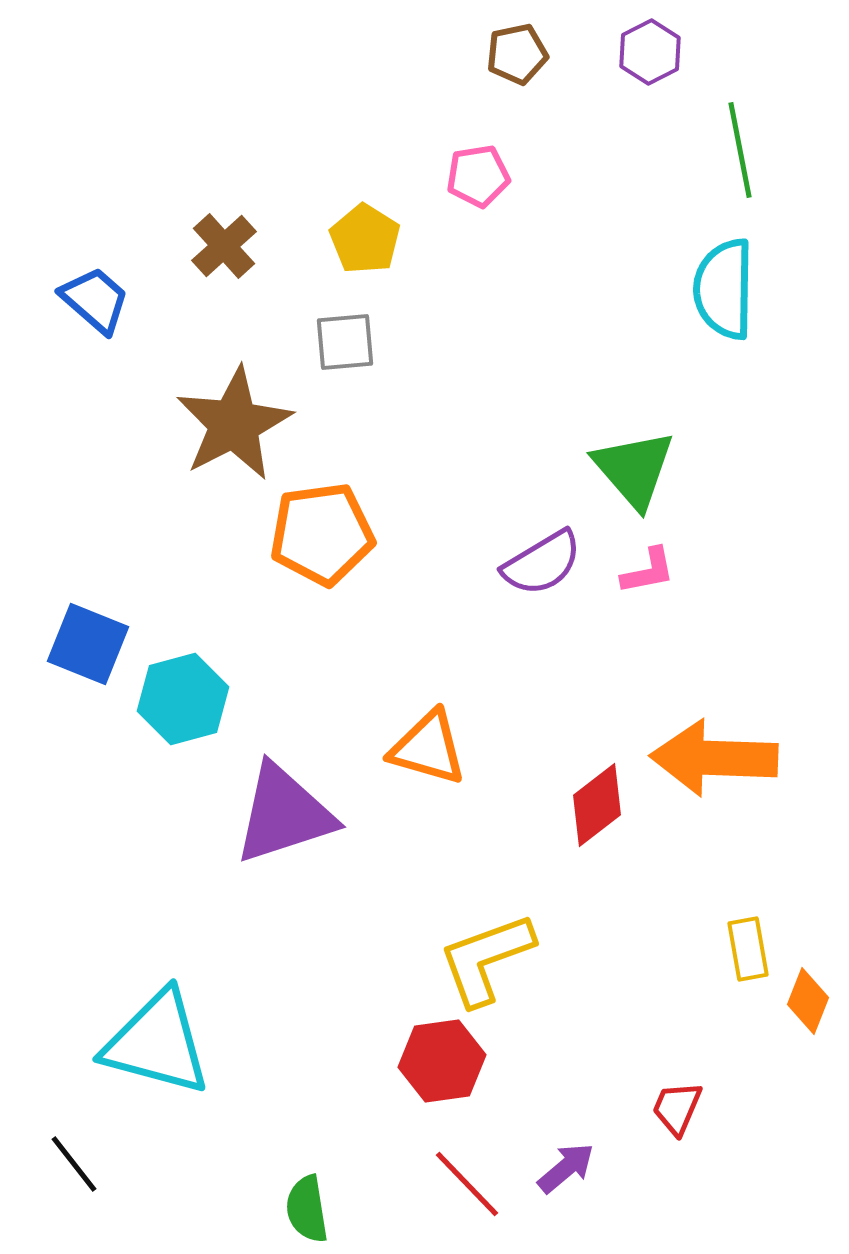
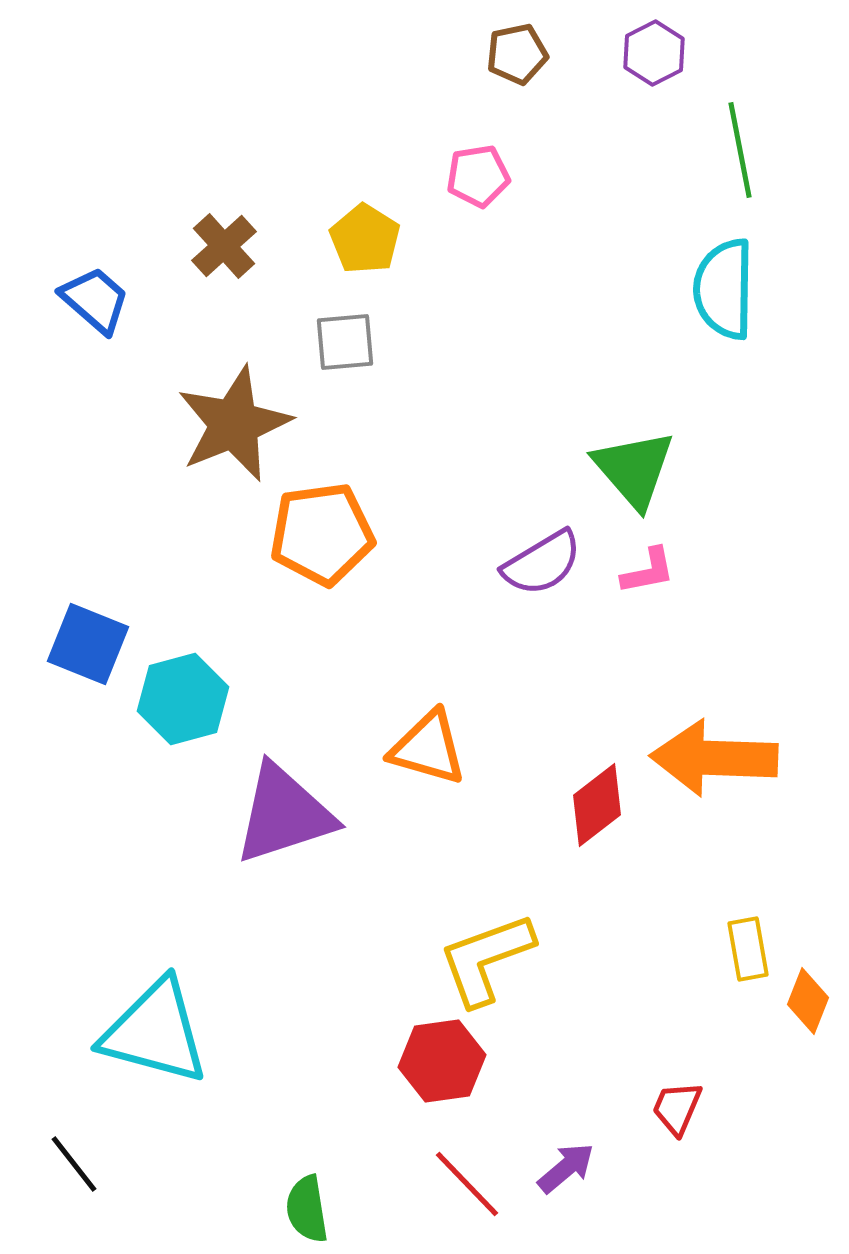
purple hexagon: moved 4 px right, 1 px down
brown star: rotated 5 degrees clockwise
cyan triangle: moved 2 px left, 11 px up
